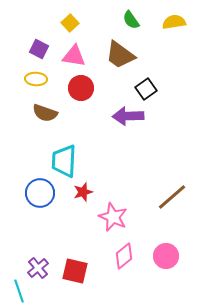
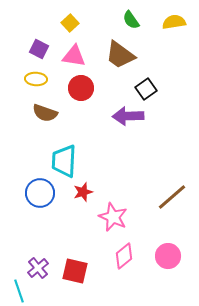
pink circle: moved 2 px right
